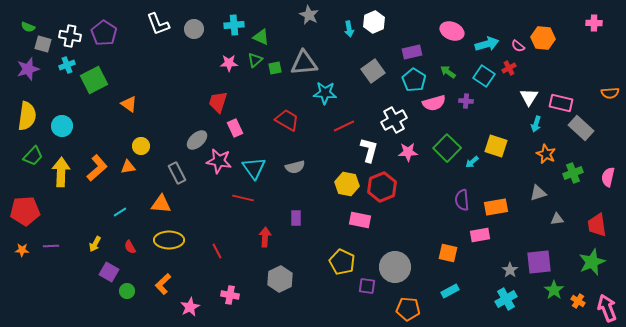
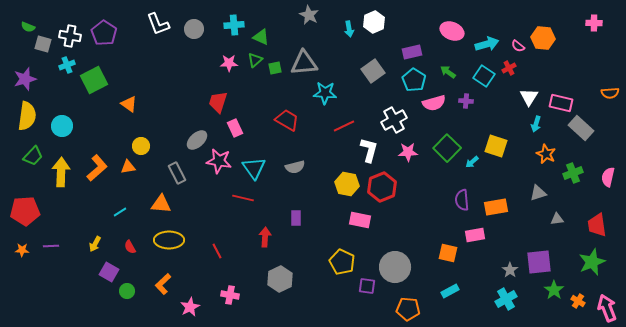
purple star at (28, 69): moved 3 px left, 10 px down
pink rectangle at (480, 235): moved 5 px left
